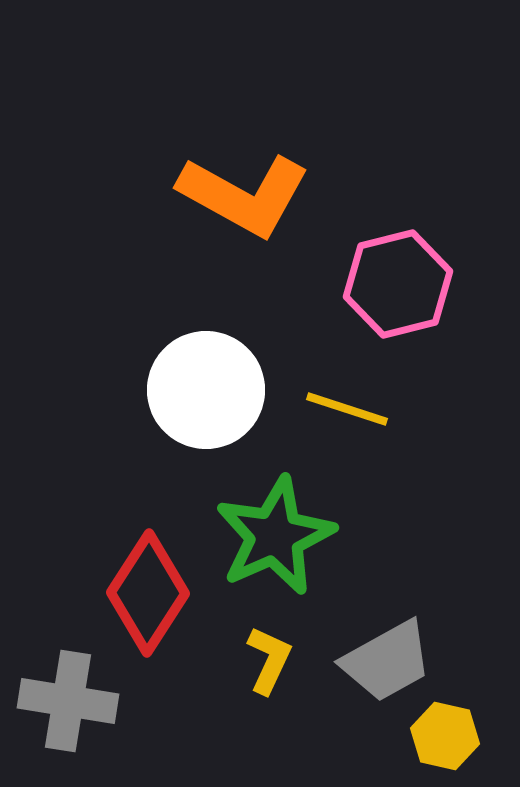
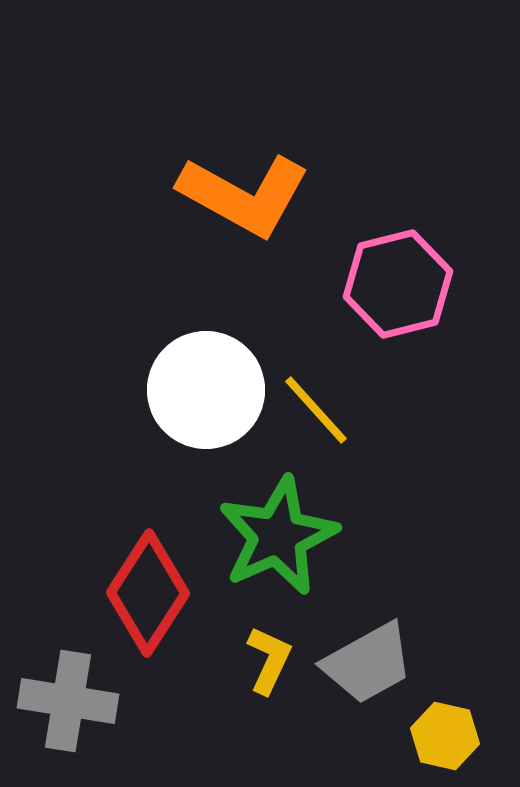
yellow line: moved 31 px left, 1 px down; rotated 30 degrees clockwise
green star: moved 3 px right
gray trapezoid: moved 19 px left, 2 px down
